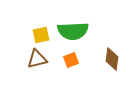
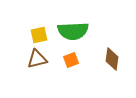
yellow square: moved 2 px left
